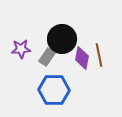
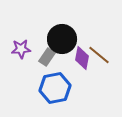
brown line: rotated 40 degrees counterclockwise
blue hexagon: moved 1 px right, 2 px up; rotated 12 degrees counterclockwise
